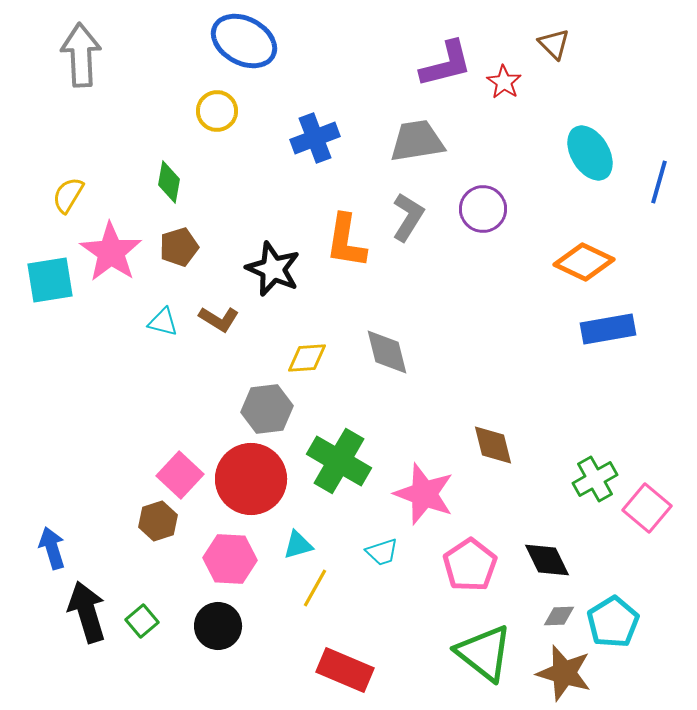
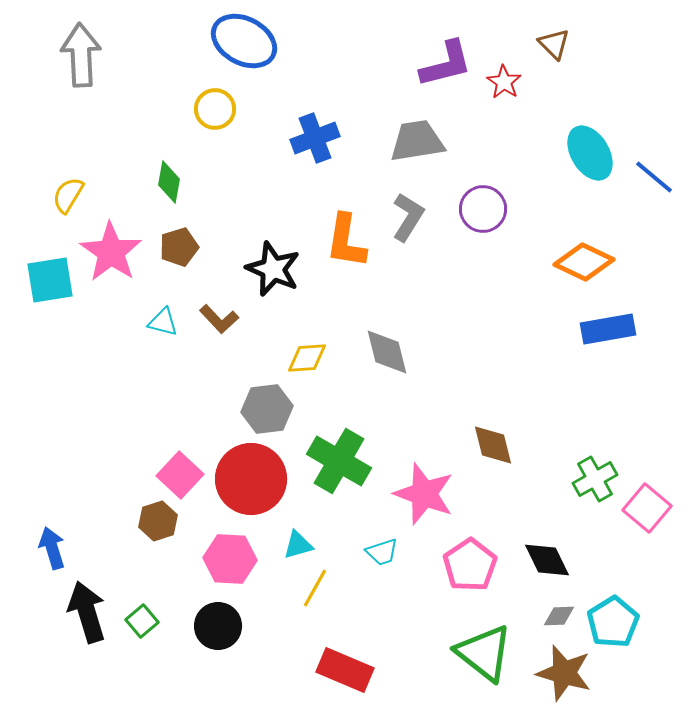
yellow circle at (217, 111): moved 2 px left, 2 px up
blue line at (659, 182): moved 5 px left, 5 px up; rotated 66 degrees counterclockwise
brown L-shape at (219, 319): rotated 15 degrees clockwise
